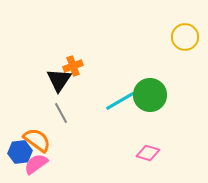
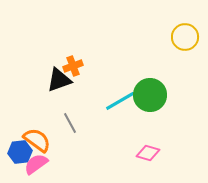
black triangle: rotated 36 degrees clockwise
gray line: moved 9 px right, 10 px down
